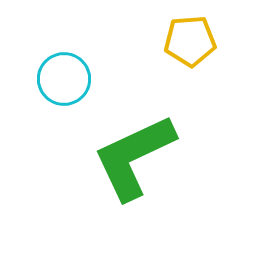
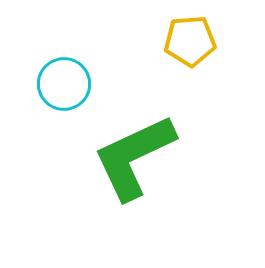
cyan circle: moved 5 px down
